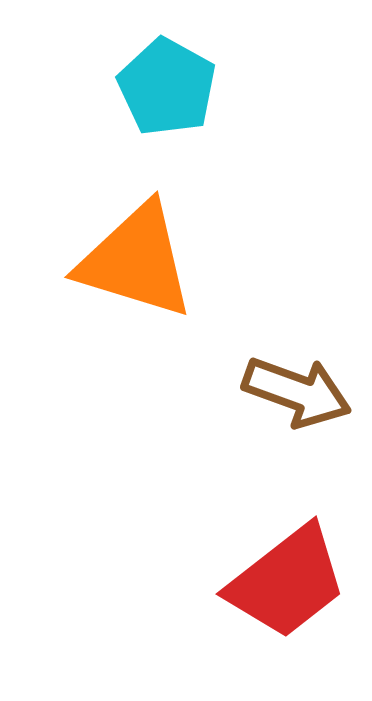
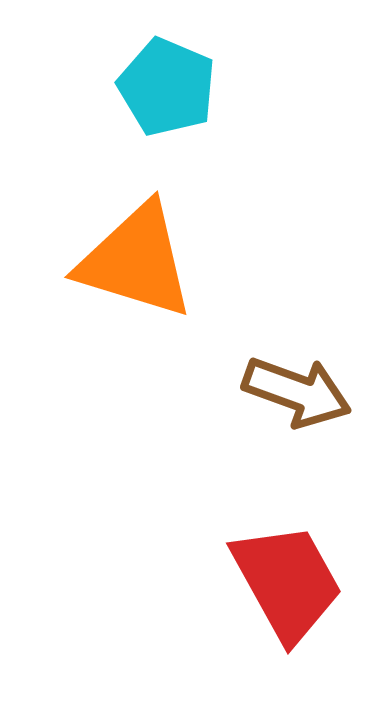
cyan pentagon: rotated 6 degrees counterclockwise
red trapezoid: rotated 81 degrees counterclockwise
